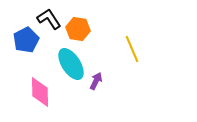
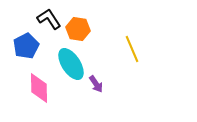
blue pentagon: moved 6 px down
purple arrow: moved 3 px down; rotated 120 degrees clockwise
pink diamond: moved 1 px left, 4 px up
